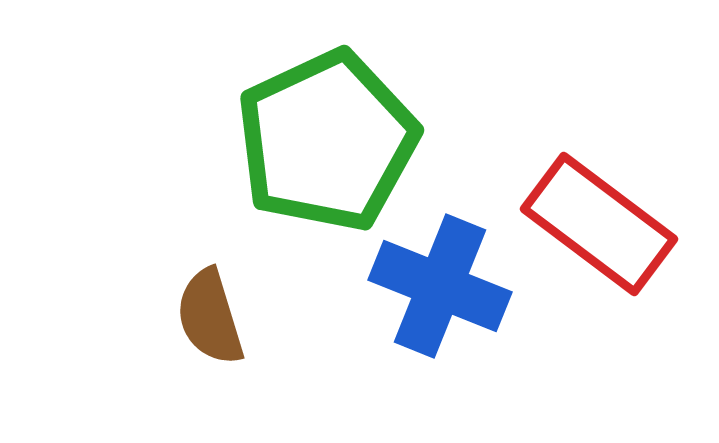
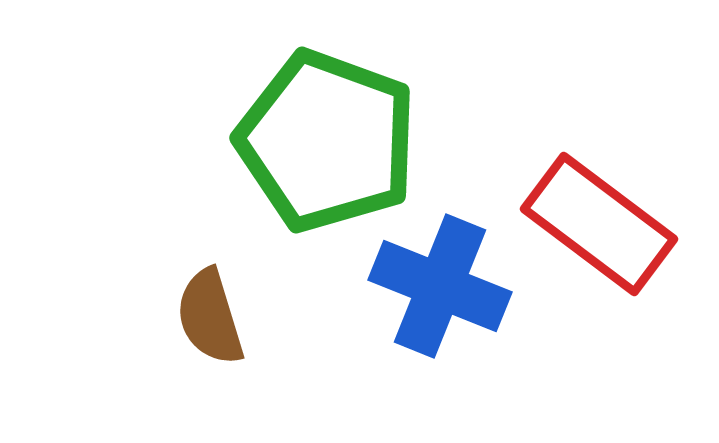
green pentagon: rotated 27 degrees counterclockwise
